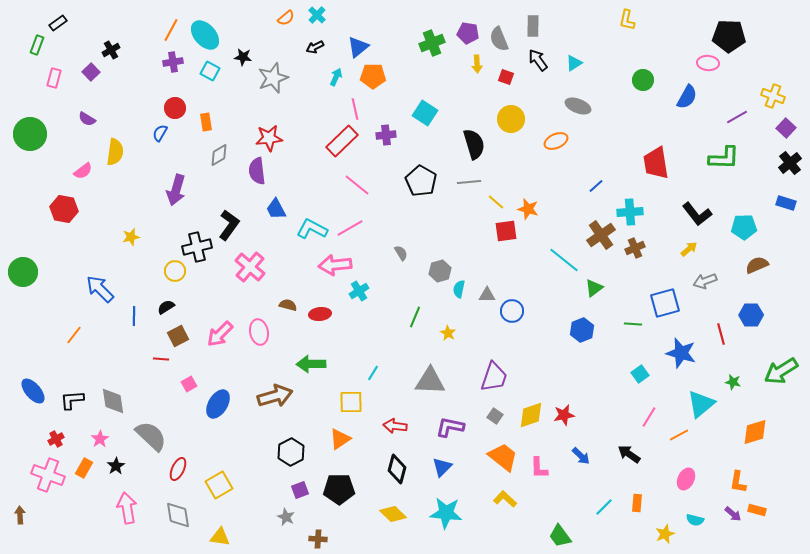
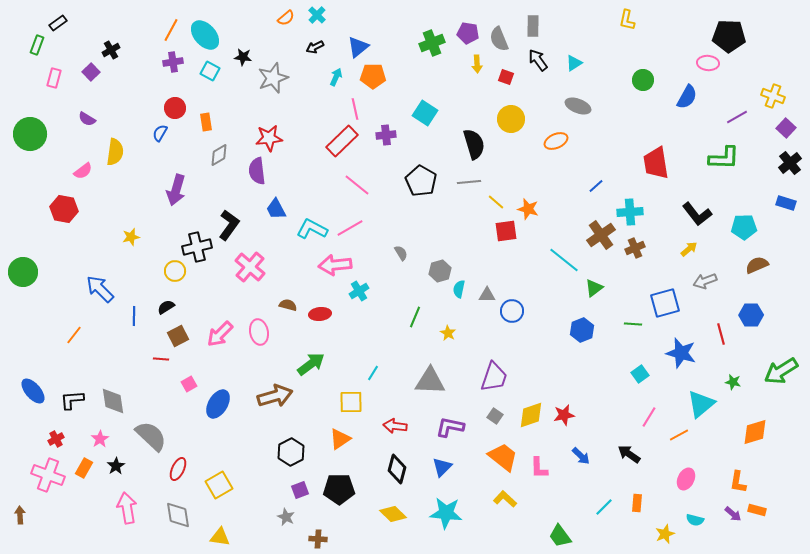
green arrow at (311, 364): rotated 144 degrees clockwise
